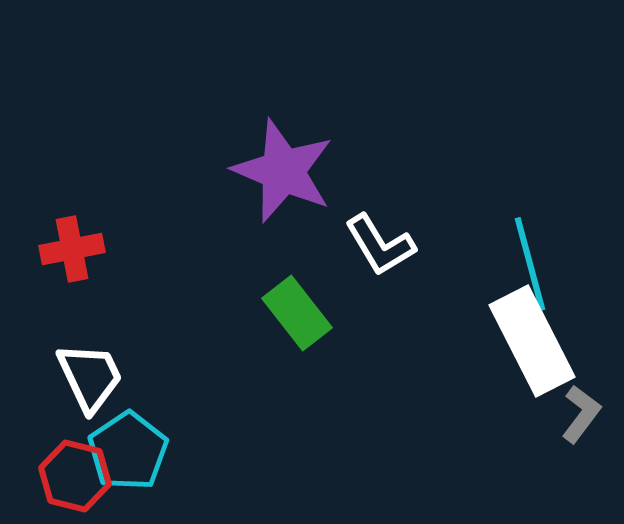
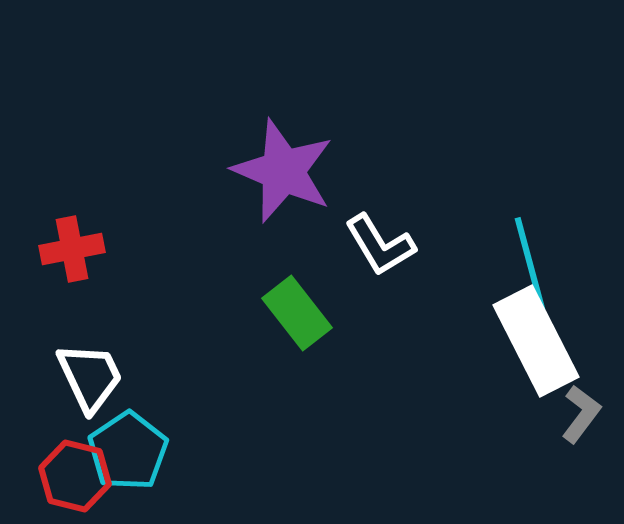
white rectangle: moved 4 px right
